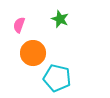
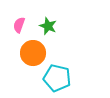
green star: moved 12 px left, 7 px down
